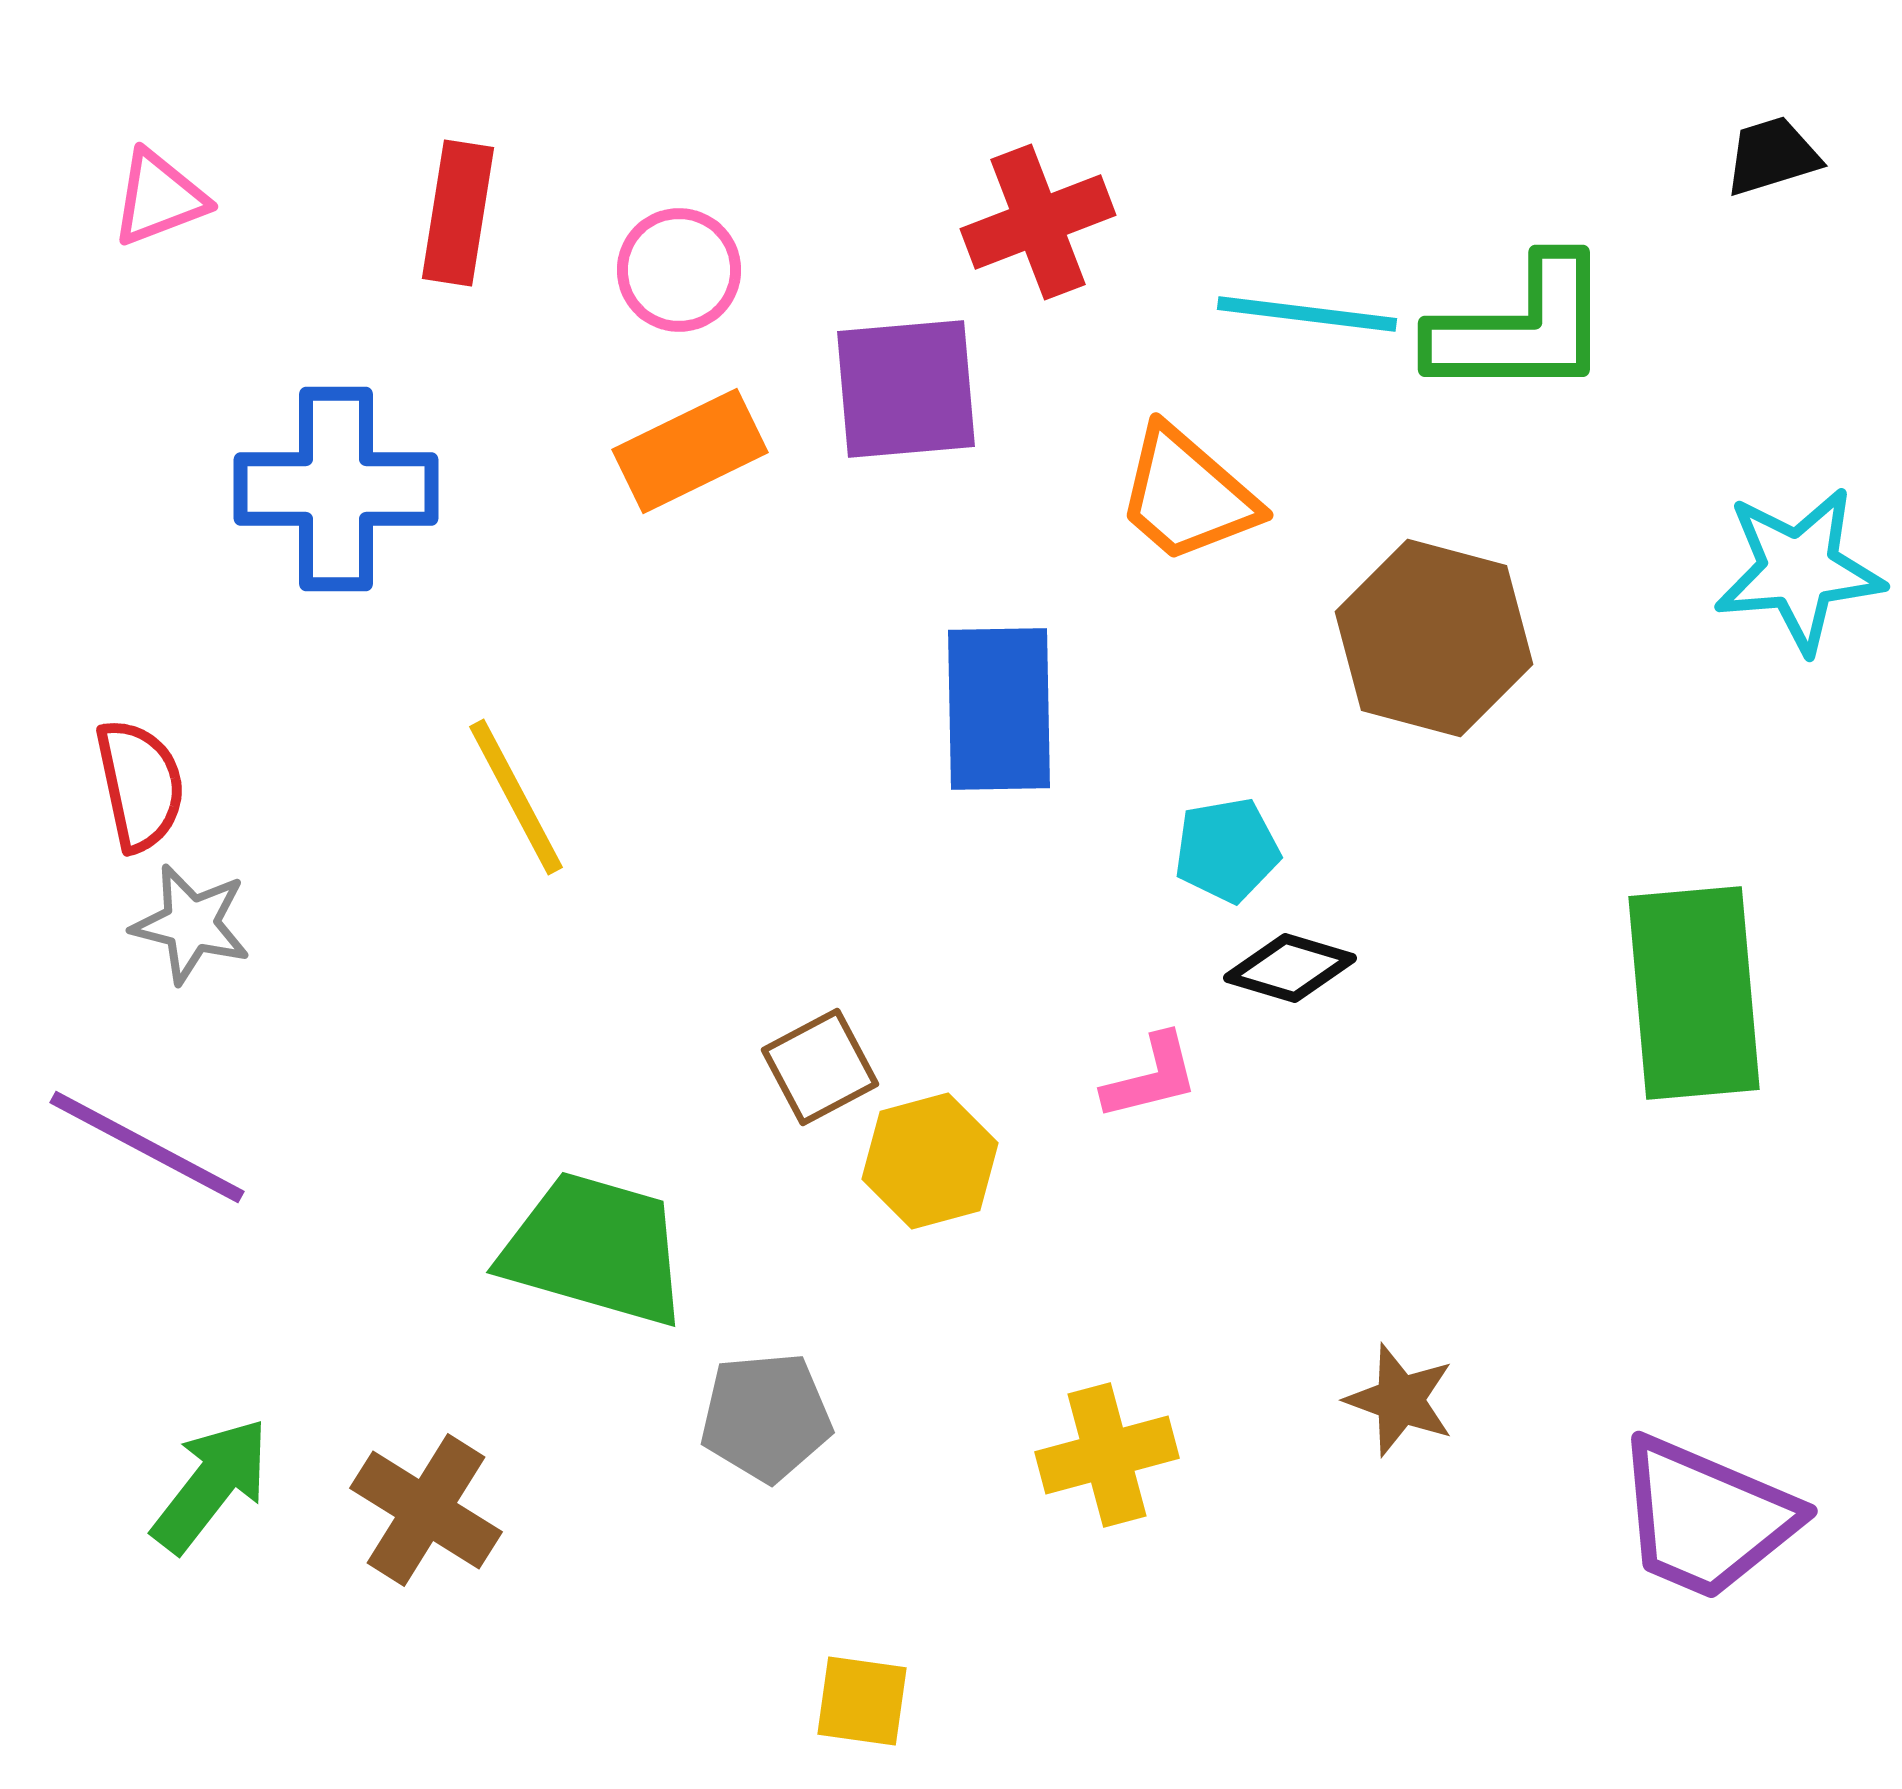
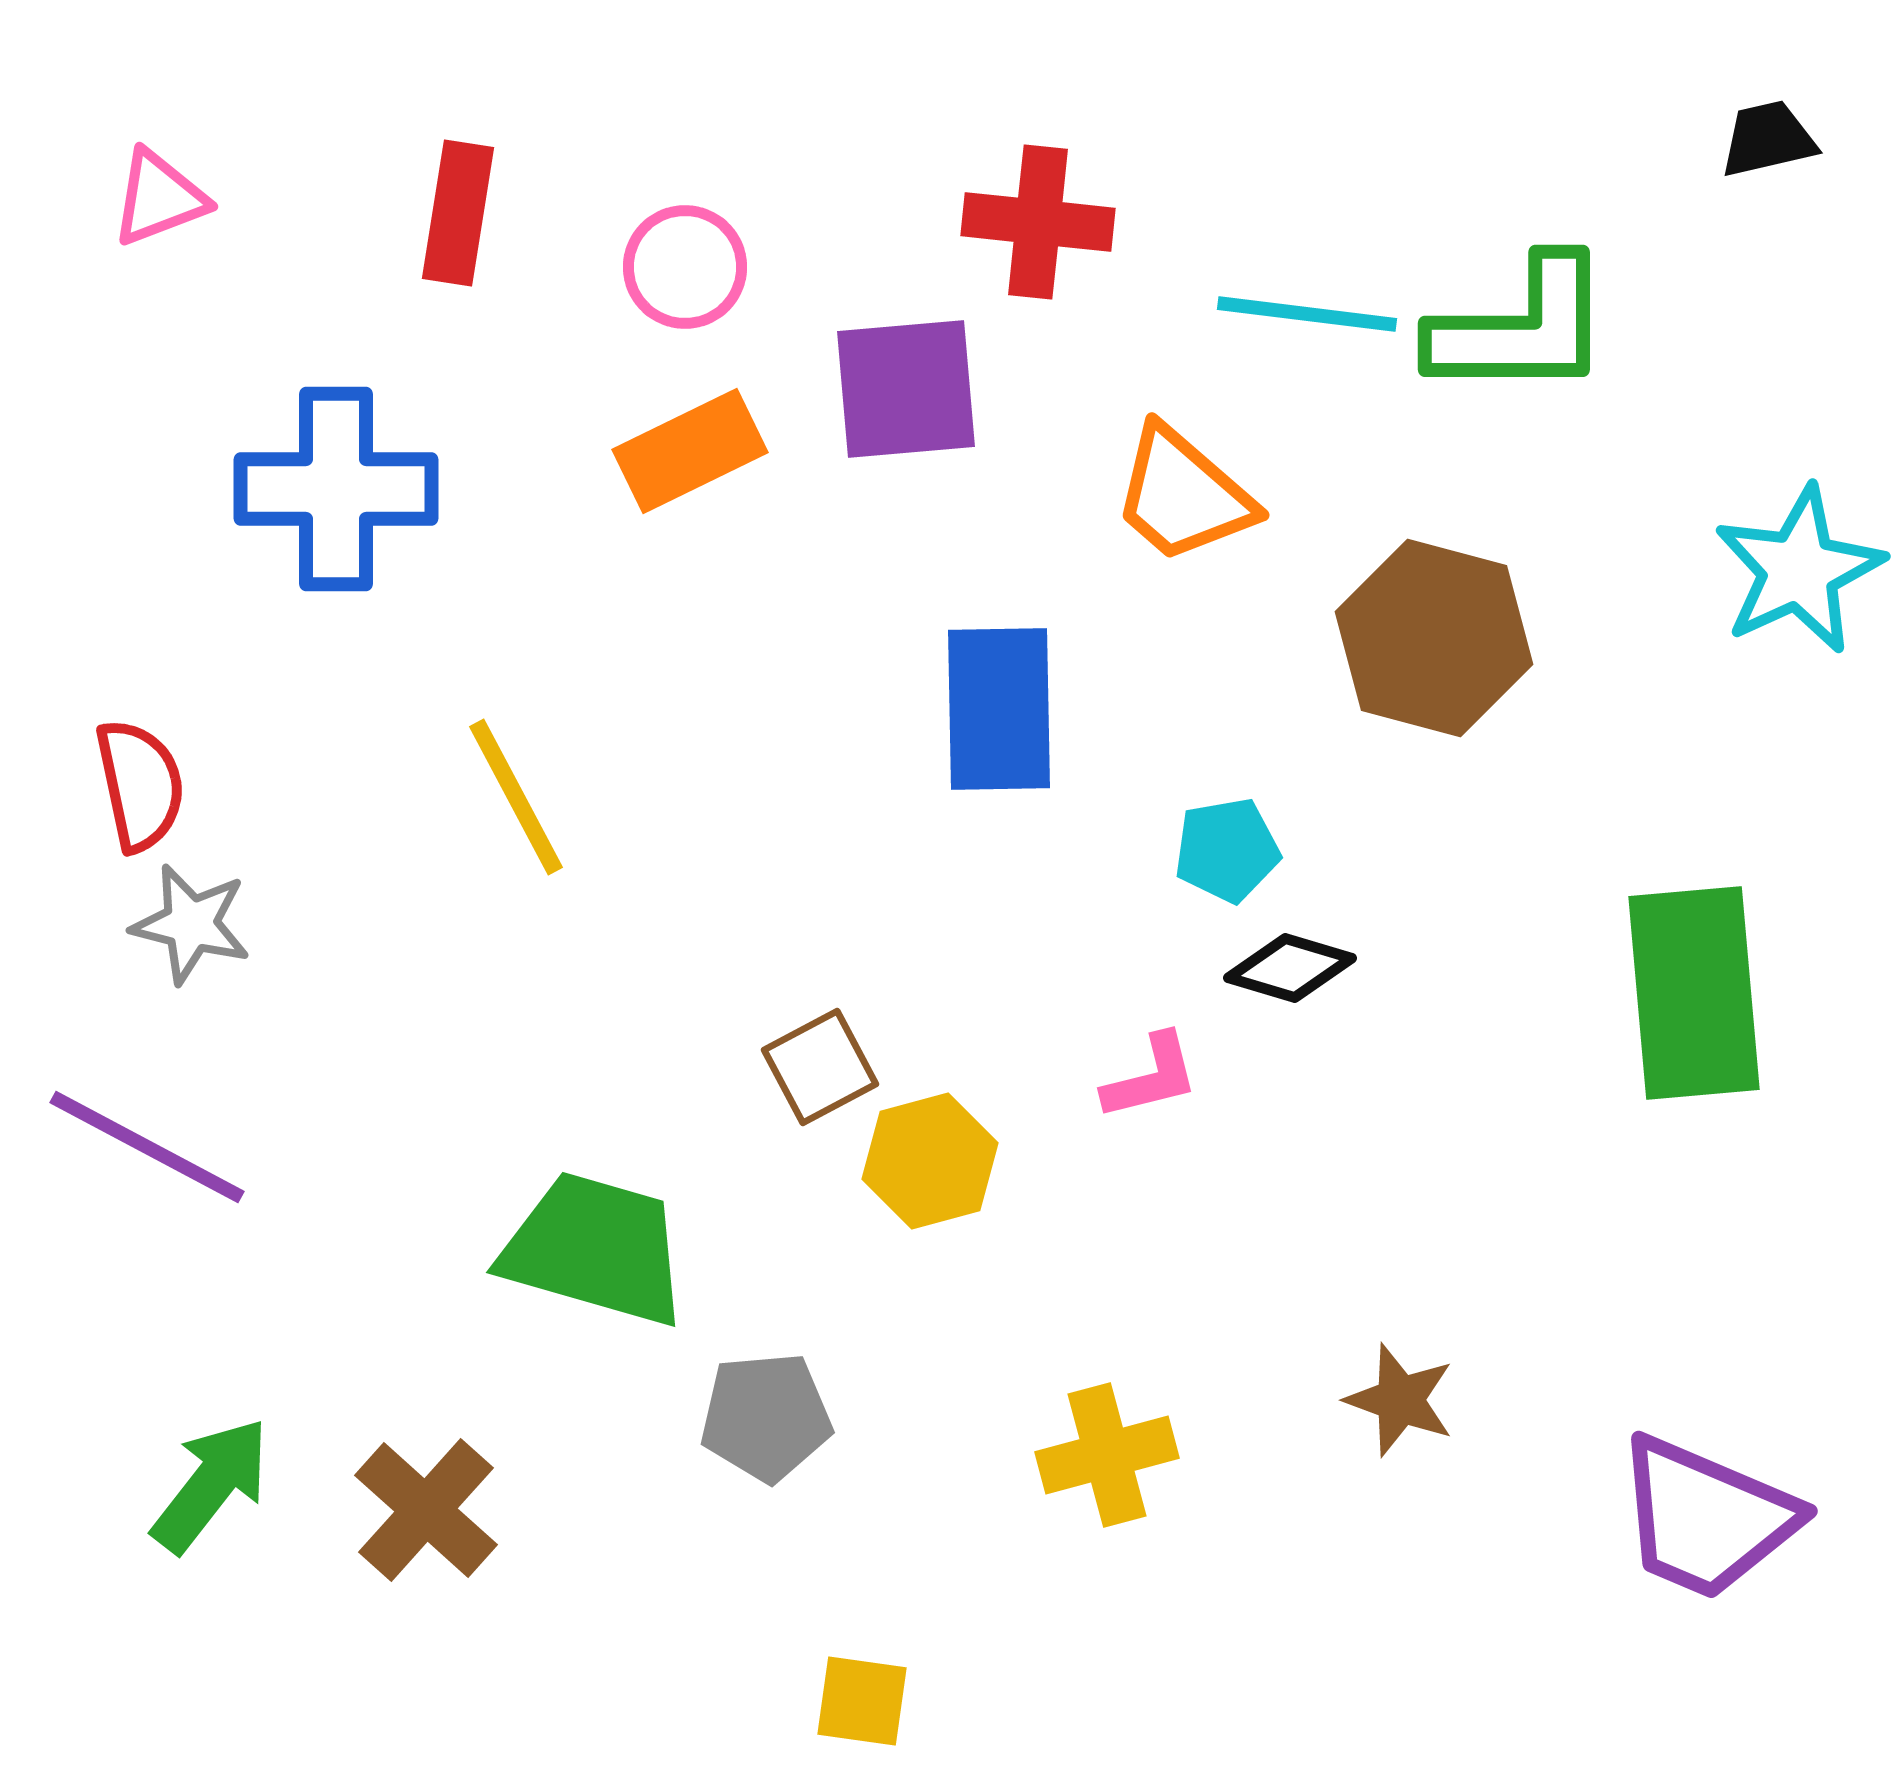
black trapezoid: moved 4 px left, 17 px up; rotated 4 degrees clockwise
red cross: rotated 27 degrees clockwise
pink circle: moved 6 px right, 3 px up
orange trapezoid: moved 4 px left
cyan star: rotated 20 degrees counterclockwise
brown cross: rotated 10 degrees clockwise
